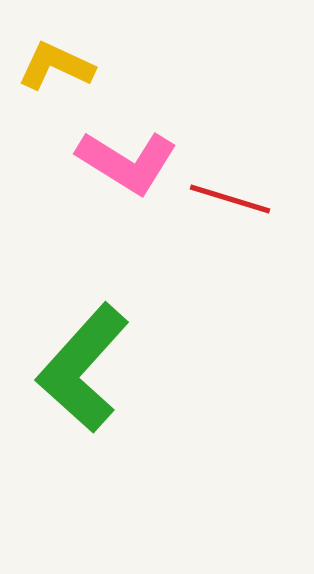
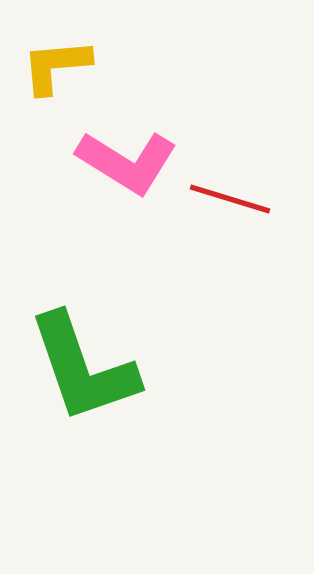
yellow L-shape: rotated 30 degrees counterclockwise
green L-shape: rotated 61 degrees counterclockwise
